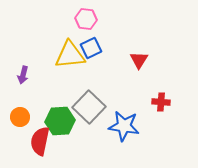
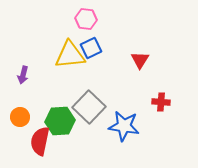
red triangle: moved 1 px right
